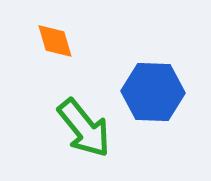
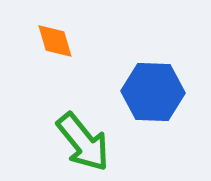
green arrow: moved 1 px left, 14 px down
